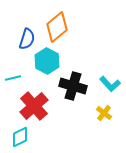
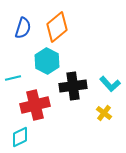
blue semicircle: moved 4 px left, 11 px up
black cross: rotated 24 degrees counterclockwise
red cross: moved 1 px right, 1 px up; rotated 28 degrees clockwise
